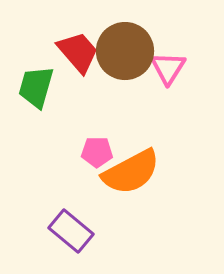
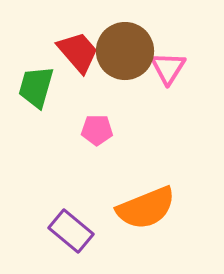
pink pentagon: moved 22 px up
orange semicircle: moved 15 px right, 36 px down; rotated 6 degrees clockwise
